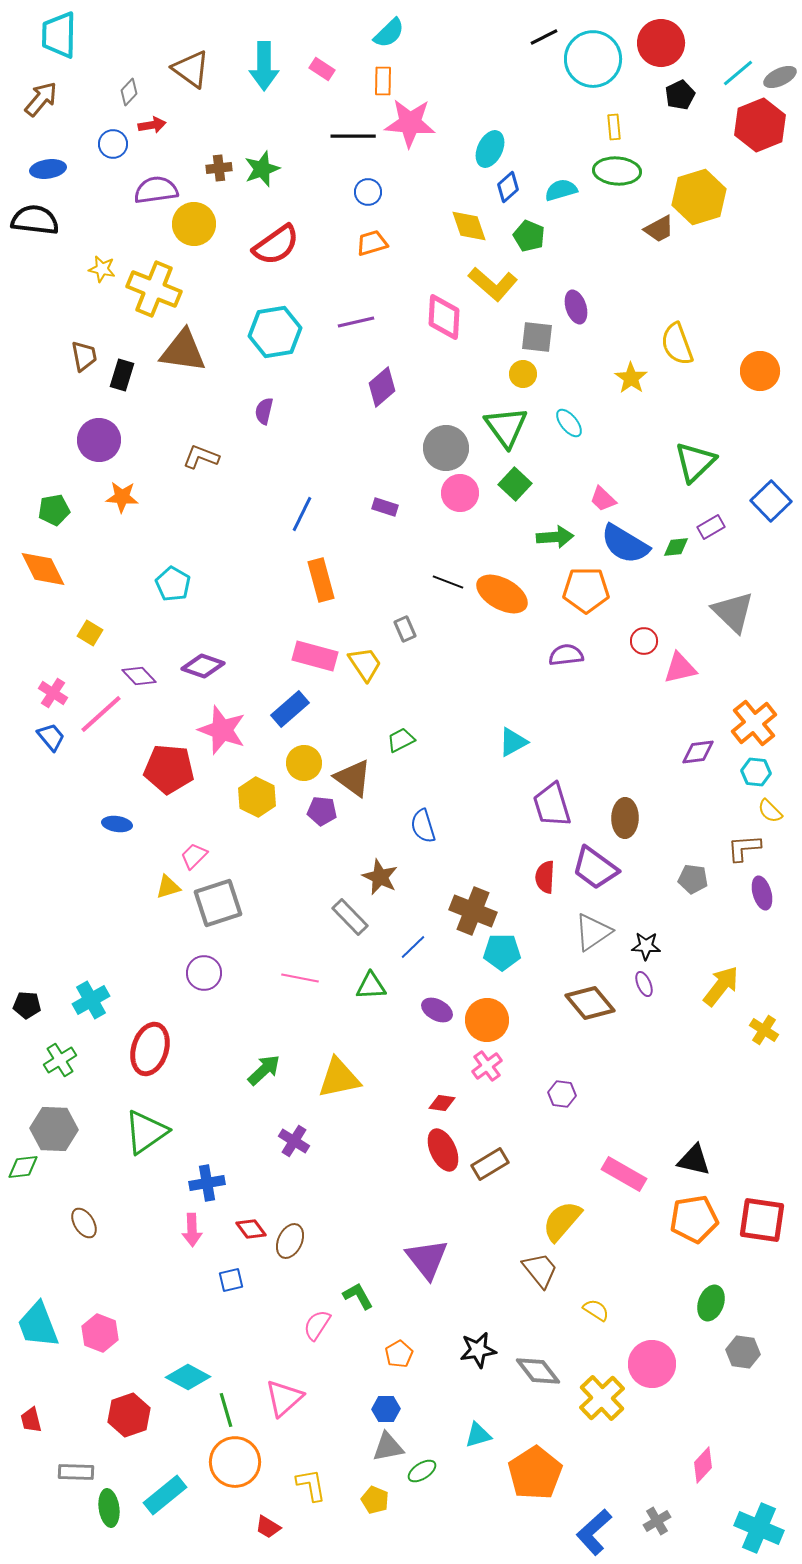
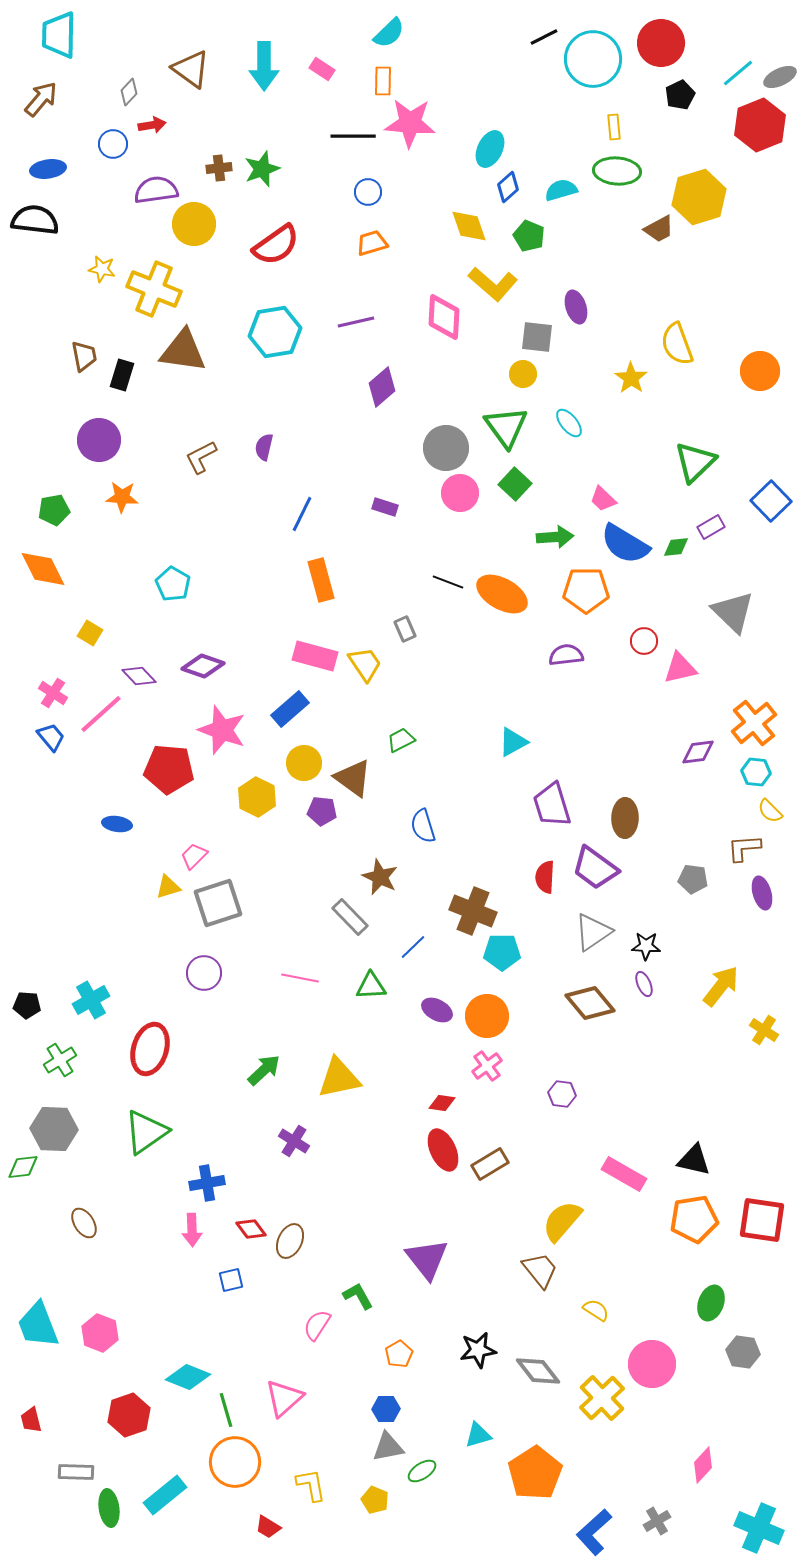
purple semicircle at (264, 411): moved 36 px down
brown L-shape at (201, 457): rotated 48 degrees counterclockwise
orange circle at (487, 1020): moved 4 px up
cyan diamond at (188, 1377): rotated 6 degrees counterclockwise
